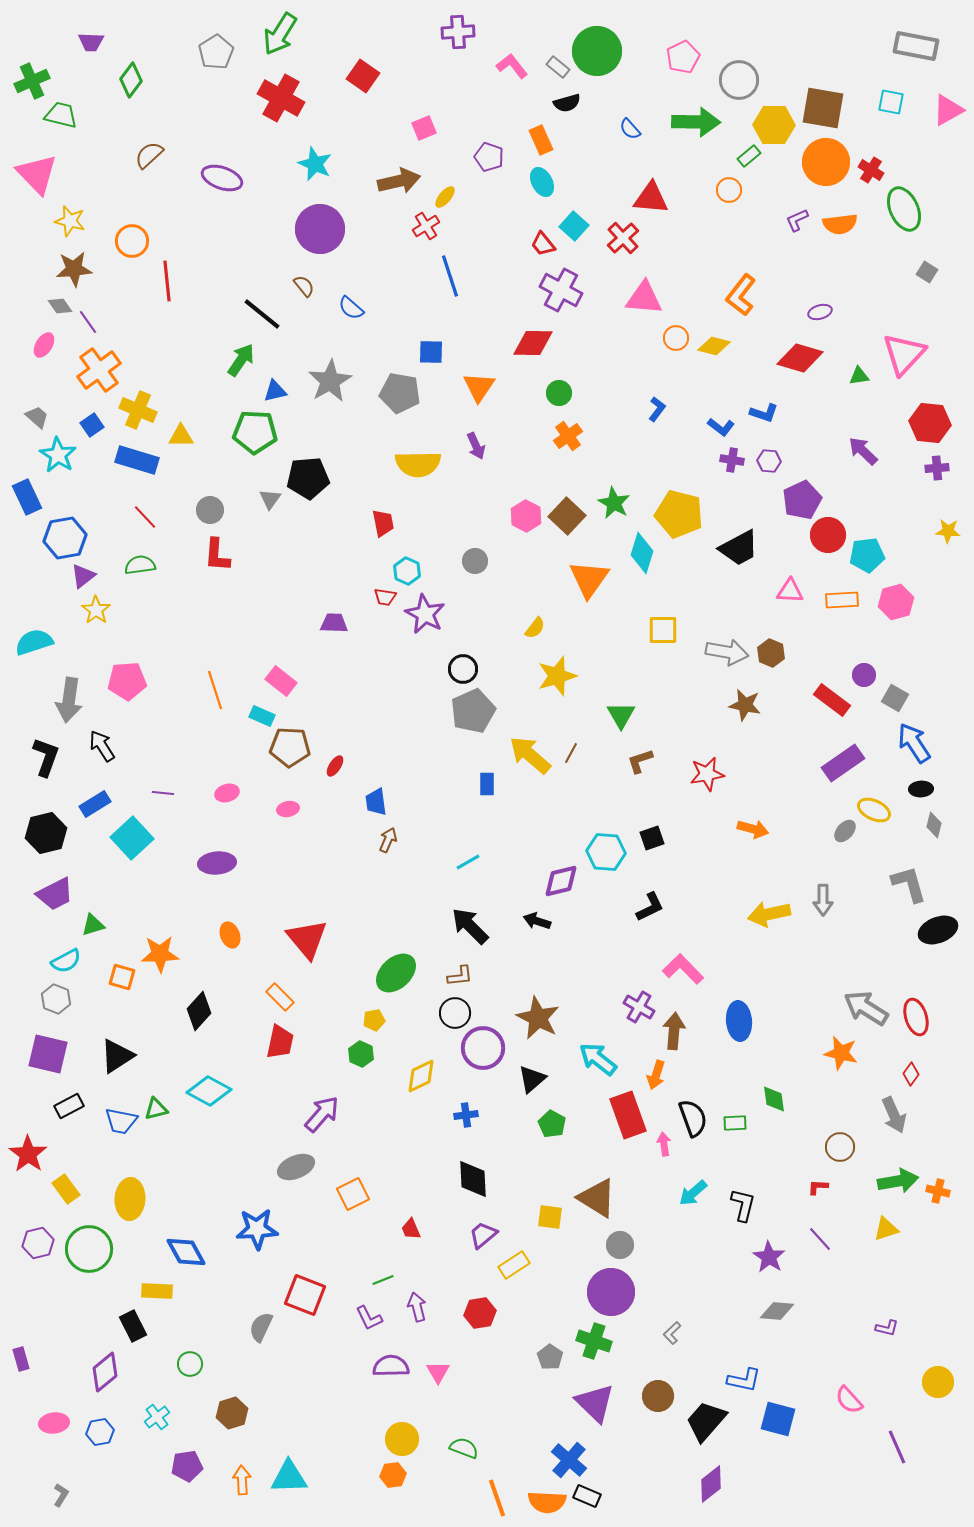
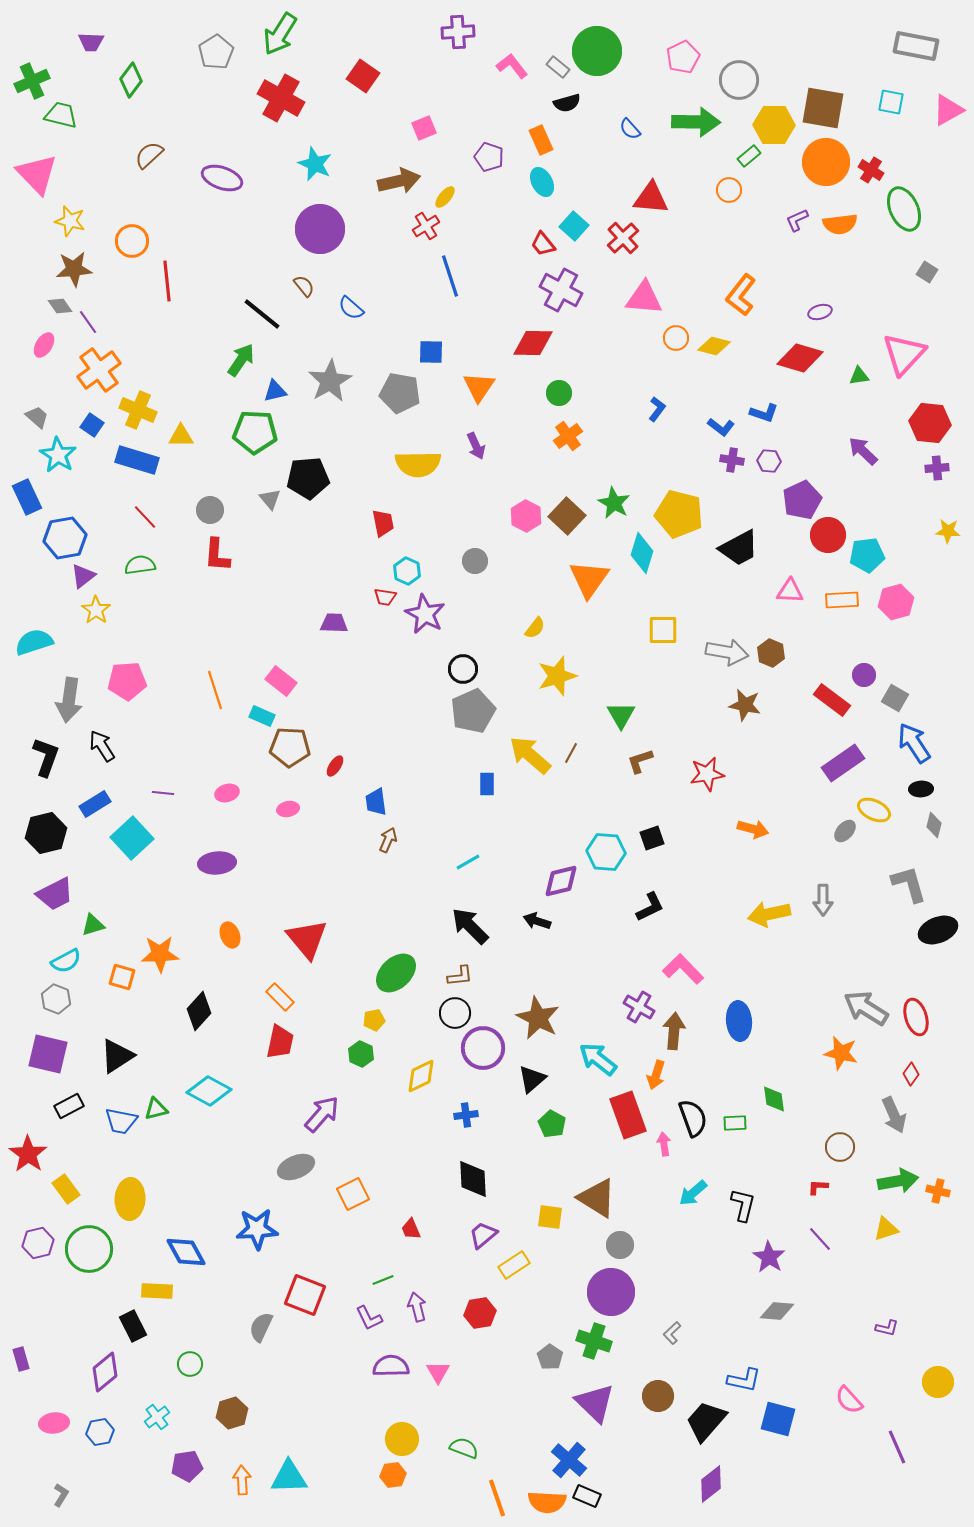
blue square at (92, 425): rotated 20 degrees counterclockwise
gray triangle at (270, 499): rotated 15 degrees counterclockwise
